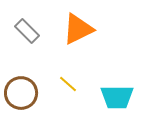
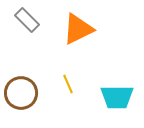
gray rectangle: moved 11 px up
yellow line: rotated 24 degrees clockwise
